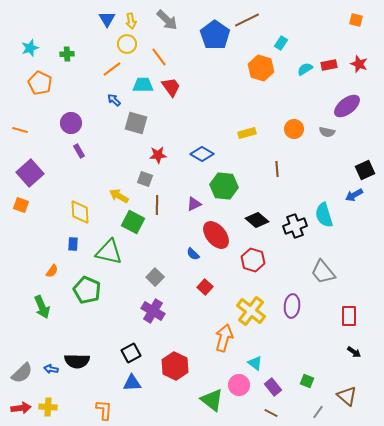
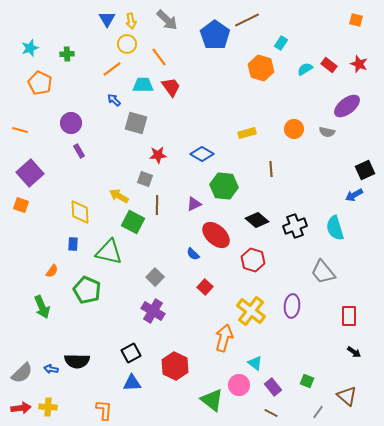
red rectangle at (329, 65): rotated 49 degrees clockwise
brown line at (277, 169): moved 6 px left
cyan semicircle at (324, 215): moved 11 px right, 13 px down
red ellipse at (216, 235): rotated 8 degrees counterclockwise
